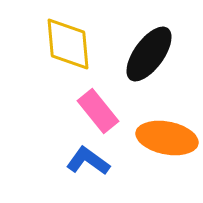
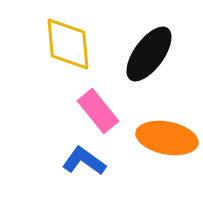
blue L-shape: moved 4 px left
